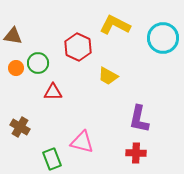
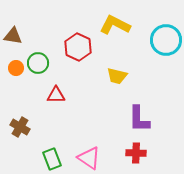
cyan circle: moved 3 px right, 2 px down
yellow trapezoid: moved 9 px right; rotated 15 degrees counterclockwise
red triangle: moved 3 px right, 3 px down
purple L-shape: rotated 12 degrees counterclockwise
pink triangle: moved 7 px right, 16 px down; rotated 20 degrees clockwise
